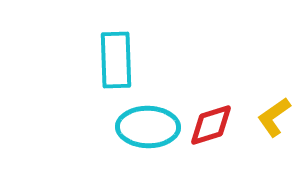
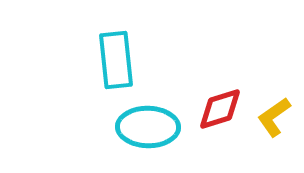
cyan rectangle: rotated 4 degrees counterclockwise
red diamond: moved 9 px right, 16 px up
